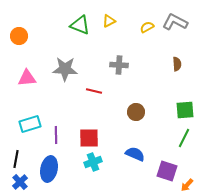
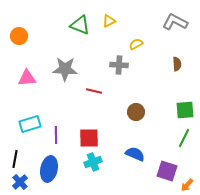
yellow semicircle: moved 11 px left, 17 px down
black line: moved 1 px left
